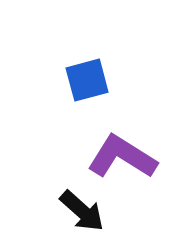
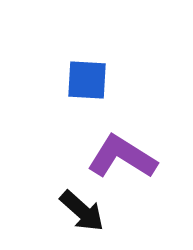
blue square: rotated 18 degrees clockwise
